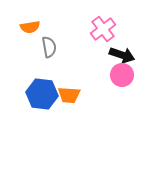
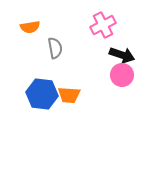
pink cross: moved 4 px up; rotated 10 degrees clockwise
gray semicircle: moved 6 px right, 1 px down
